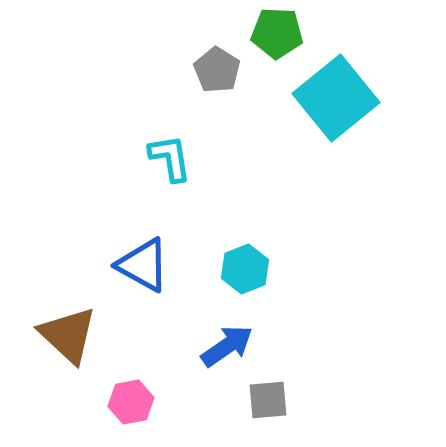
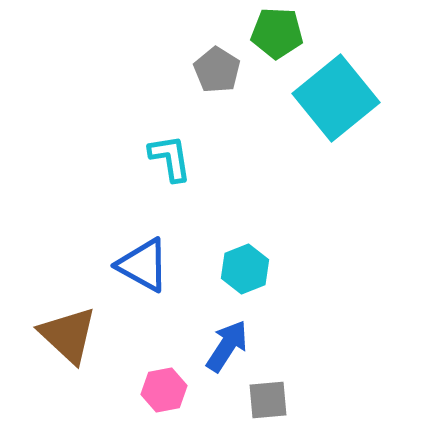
blue arrow: rotated 22 degrees counterclockwise
pink hexagon: moved 33 px right, 12 px up
